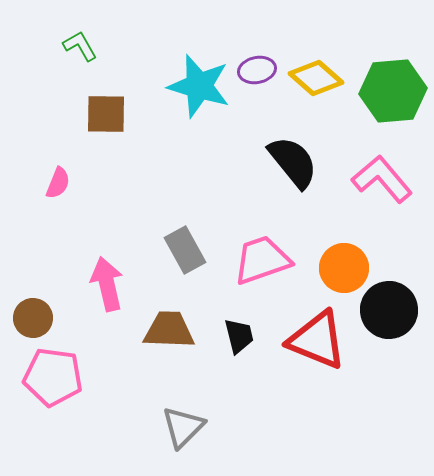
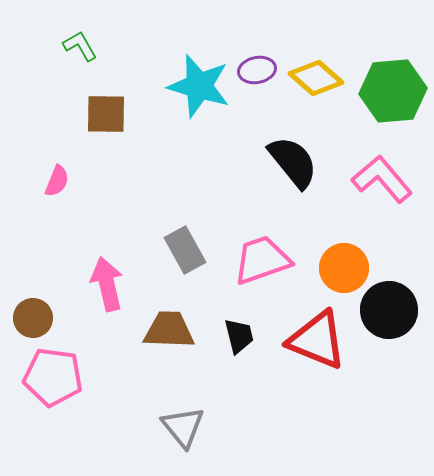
pink semicircle: moved 1 px left, 2 px up
gray triangle: rotated 24 degrees counterclockwise
